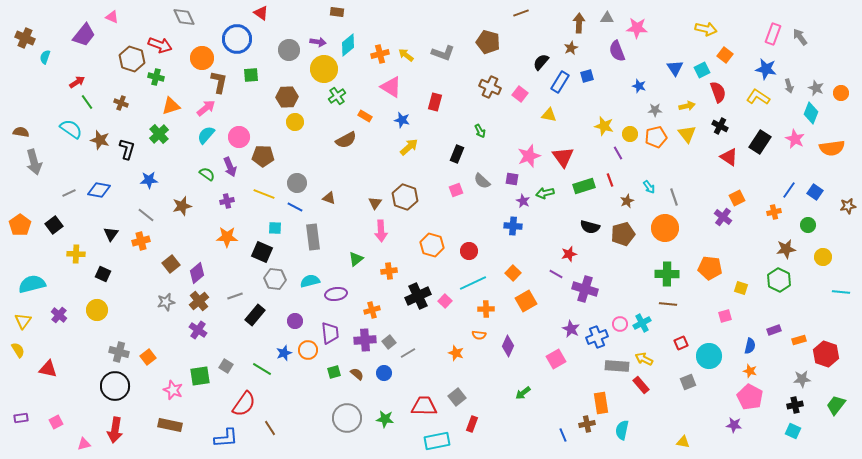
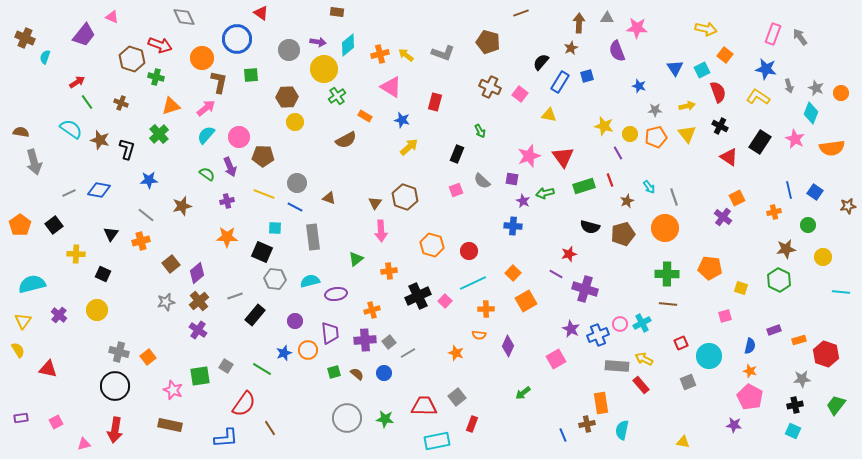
blue line at (789, 190): rotated 48 degrees counterclockwise
blue cross at (597, 337): moved 1 px right, 2 px up
